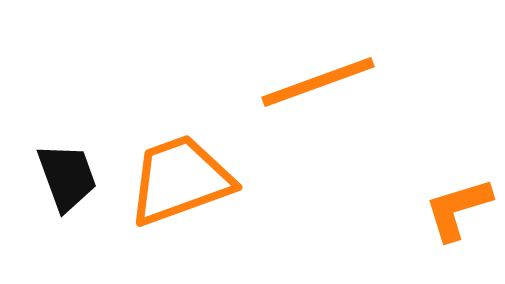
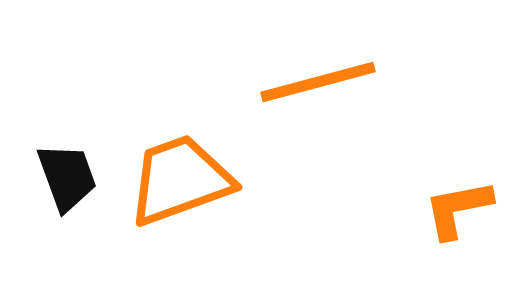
orange line: rotated 5 degrees clockwise
orange L-shape: rotated 6 degrees clockwise
